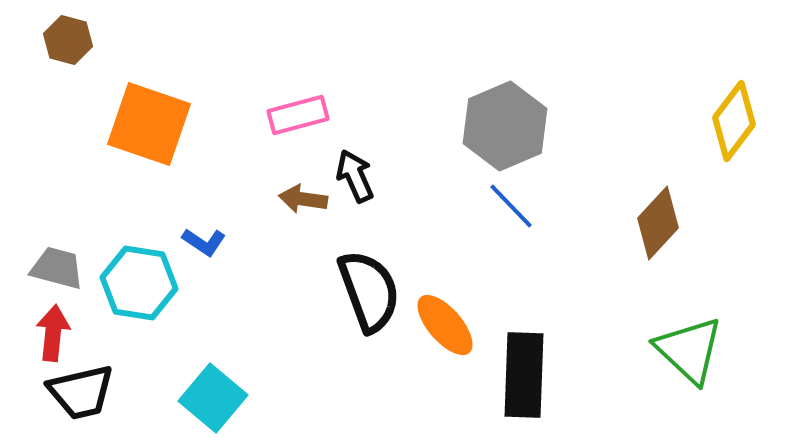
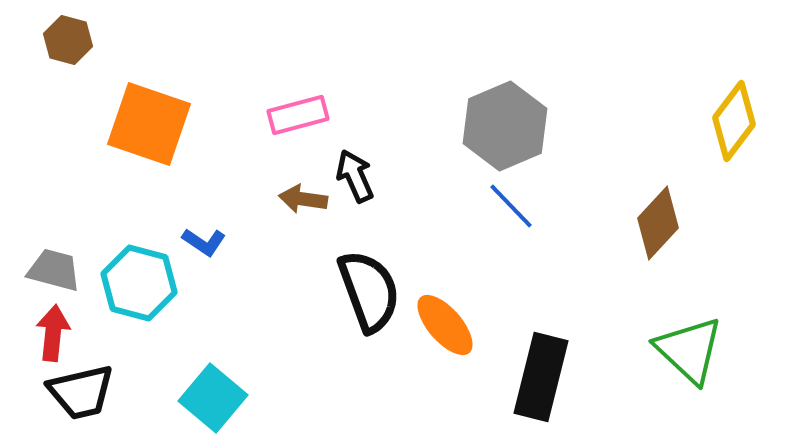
gray trapezoid: moved 3 px left, 2 px down
cyan hexagon: rotated 6 degrees clockwise
black rectangle: moved 17 px right, 2 px down; rotated 12 degrees clockwise
